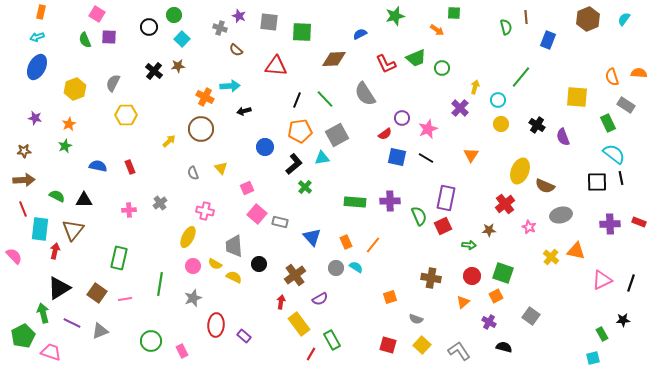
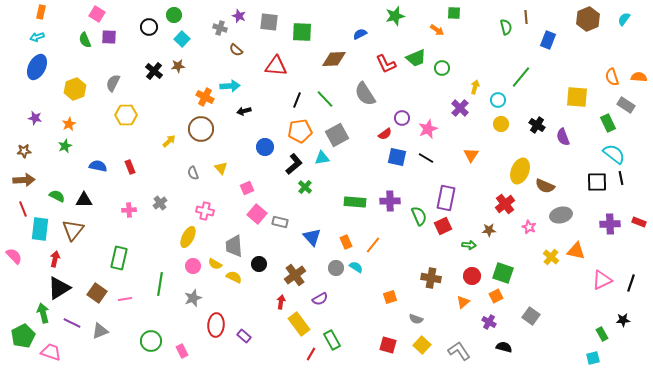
orange semicircle at (639, 73): moved 4 px down
red arrow at (55, 251): moved 8 px down
